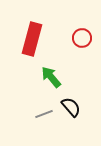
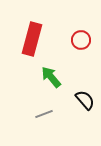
red circle: moved 1 px left, 2 px down
black semicircle: moved 14 px right, 7 px up
